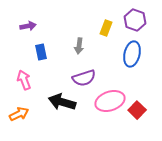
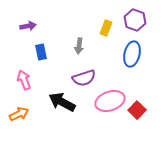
black arrow: rotated 12 degrees clockwise
